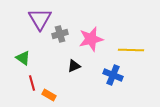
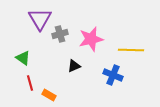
red line: moved 2 px left
